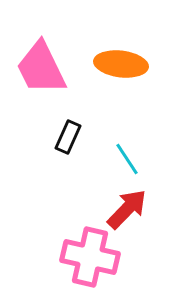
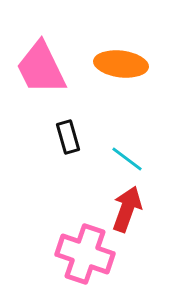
black rectangle: rotated 40 degrees counterclockwise
cyan line: rotated 20 degrees counterclockwise
red arrow: rotated 24 degrees counterclockwise
pink cross: moved 5 px left, 3 px up; rotated 6 degrees clockwise
